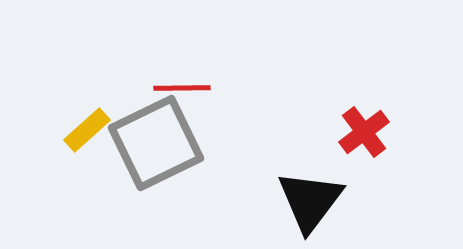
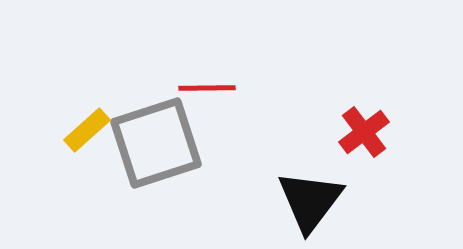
red line: moved 25 px right
gray square: rotated 8 degrees clockwise
